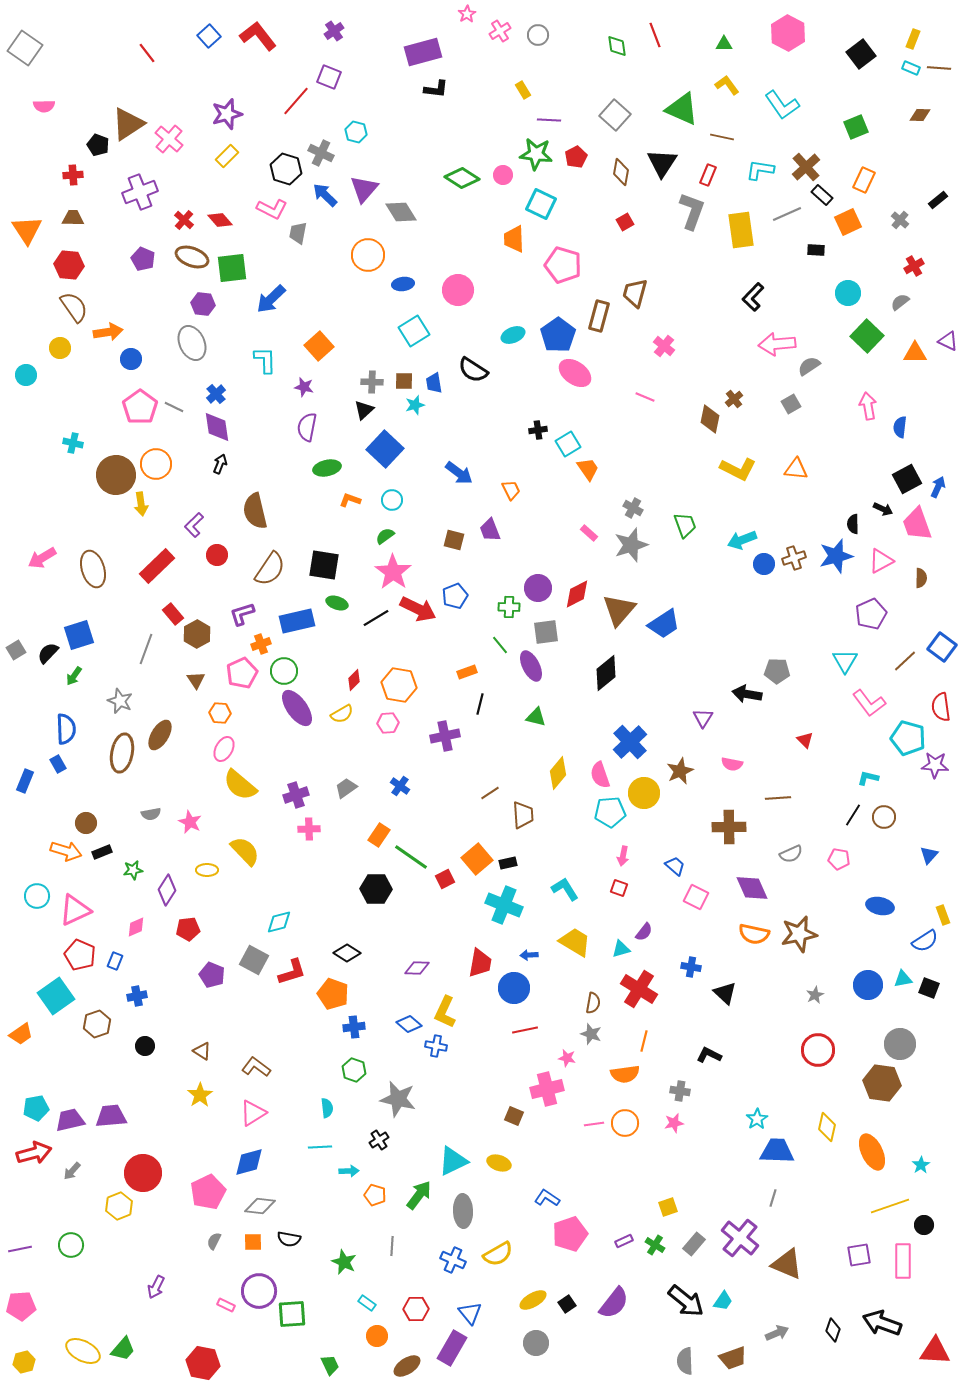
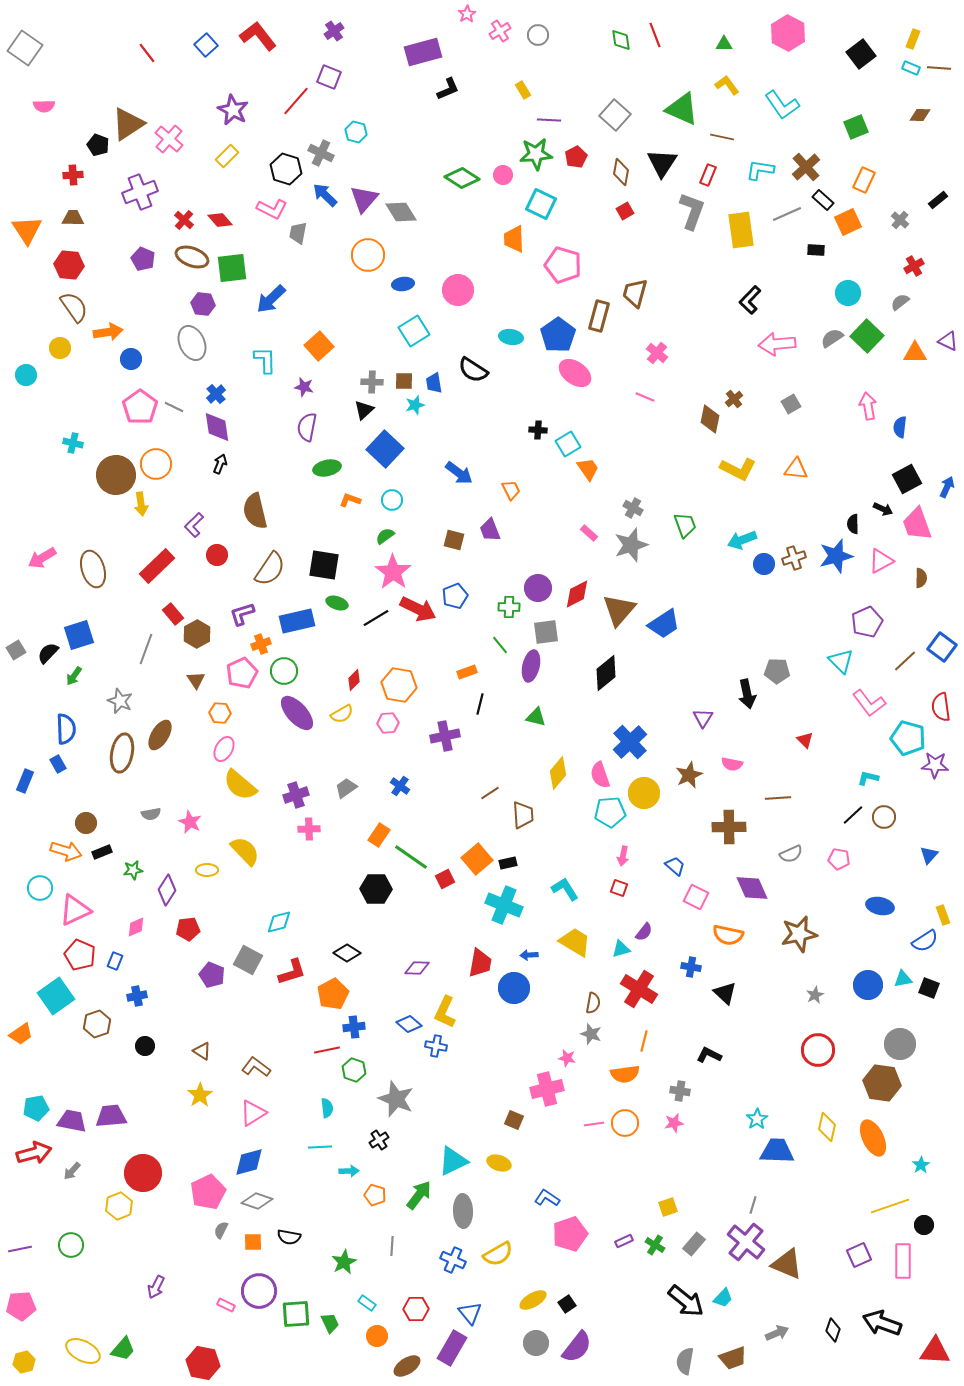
blue square at (209, 36): moved 3 px left, 9 px down
green diamond at (617, 46): moved 4 px right, 6 px up
black L-shape at (436, 89): moved 12 px right; rotated 30 degrees counterclockwise
purple star at (227, 114): moved 6 px right, 4 px up; rotated 28 degrees counterclockwise
green star at (536, 154): rotated 12 degrees counterclockwise
purple triangle at (364, 189): moved 10 px down
black rectangle at (822, 195): moved 1 px right, 5 px down
red square at (625, 222): moved 11 px up
black L-shape at (753, 297): moved 3 px left, 3 px down
cyan ellipse at (513, 335): moved 2 px left, 2 px down; rotated 30 degrees clockwise
pink cross at (664, 346): moved 7 px left, 7 px down
gray semicircle at (809, 366): moved 23 px right, 28 px up
black cross at (538, 430): rotated 12 degrees clockwise
blue arrow at (938, 487): moved 9 px right
purple pentagon at (871, 614): moved 4 px left, 8 px down
cyan triangle at (845, 661): moved 4 px left; rotated 16 degrees counterclockwise
purple ellipse at (531, 666): rotated 40 degrees clockwise
black arrow at (747, 694): rotated 112 degrees counterclockwise
purple ellipse at (297, 708): moved 5 px down; rotated 6 degrees counterclockwise
brown star at (680, 771): moved 9 px right, 4 px down
black line at (853, 815): rotated 15 degrees clockwise
cyan circle at (37, 896): moved 3 px right, 8 px up
orange semicircle at (754, 934): moved 26 px left, 1 px down
gray square at (254, 960): moved 6 px left
orange pentagon at (333, 994): rotated 24 degrees clockwise
red line at (525, 1030): moved 198 px left, 20 px down
gray star at (398, 1099): moved 2 px left; rotated 9 degrees clockwise
brown square at (514, 1116): moved 4 px down
purple trapezoid at (70, 1120): moved 2 px right, 1 px down; rotated 24 degrees clockwise
orange ellipse at (872, 1152): moved 1 px right, 14 px up
gray line at (773, 1198): moved 20 px left, 7 px down
gray diamond at (260, 1206): moved 3 px left, 5 px up; rotated 12 degrees clockwise
purple cross at (740, 1238): moved 6 px right, 4 px down
black semicircle at (289, 1239): moved 2 px up
gray semicircle at (214, 1241): moved 7 px right, 11 px up
purple square at (859, 1255): rotated 15 degrees counterclockwise
green star at (344, 1262): rotated 20 degrees clockwise
cyan trapezoid at (723, 1301): moved 3 px up; rotated 10 degrees clockwise
purple semicircle at (614, 1303): moved 37 px left, 44 px down
green square at (292, 1314): moved 4 px right
gray semicircle at (685, 1361): rotated 12 degrees clockwise
green trapezoid at (330, 1365): moved 42 px up
